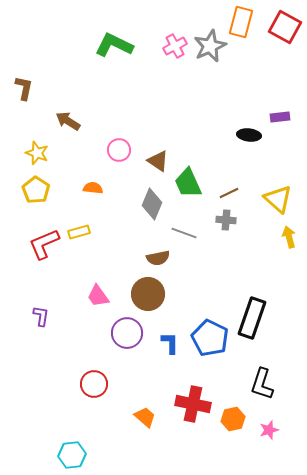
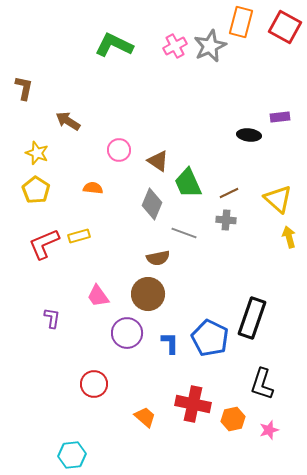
yellow rectangle: moved 4 px down
purple L-shape: moved 11 px right, 2 px down
